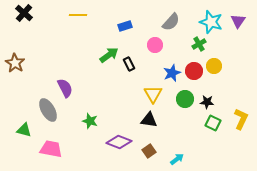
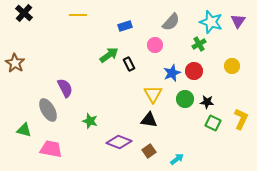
yellow circle: moved 18 px right
